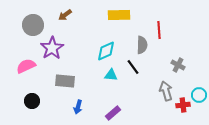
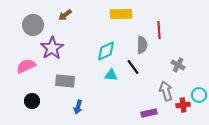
yellow rectangle: moved 2 px right, 1 px up
purple rectangle: moved 36 px right; rotated 28 degrees clockwise
